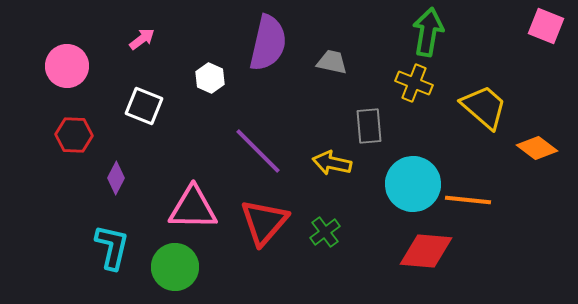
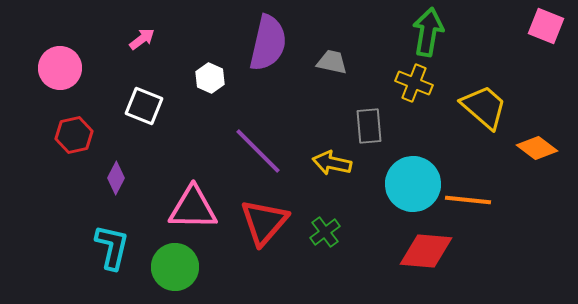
pink circle: moved 7 px left, 2 px down
red hexagon: rotated 15 degrees counterclockwise
